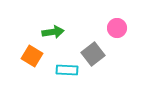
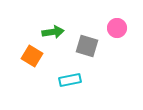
gray square: moved 6 px left, 8 px up; rotated 35 degrees counterclockwise
cyan rectangle: moved 3 px right, 10 px down; rotated 15 degrees counterclockwise
